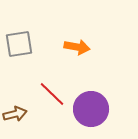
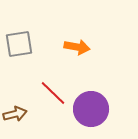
red line: moved 1 px right, 1 px up
